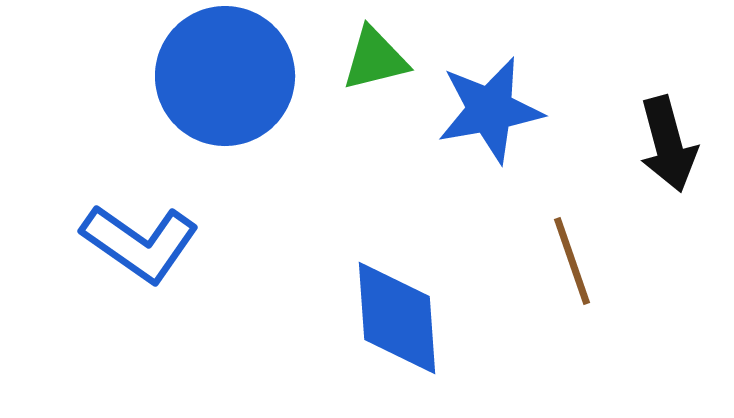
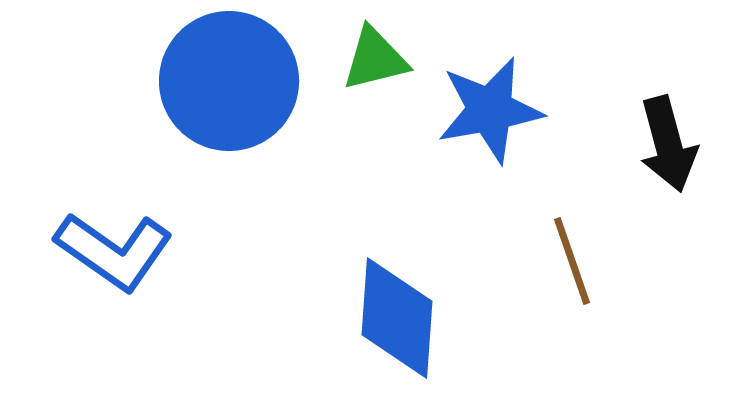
blue circle: moved 4 px right, 5 px down
blue L-shape: moved 26 px left, 8 px down
blue diamond: rotated 8 degrees clockwise
